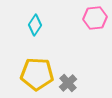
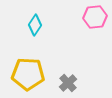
pink hexagon: moved 1 px up
yellow pentagon: moved 9 px left
